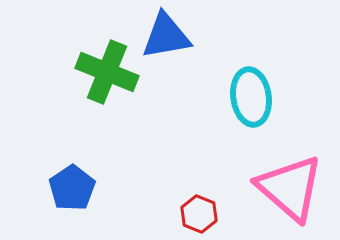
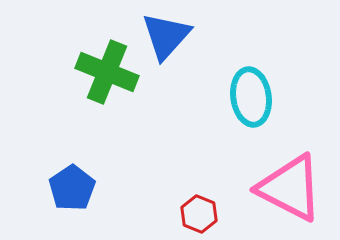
blue triangle: rotated 38 degrees counterclockwise
pink triangle: rotated 14 degrees counterclockwise
